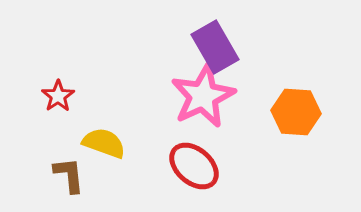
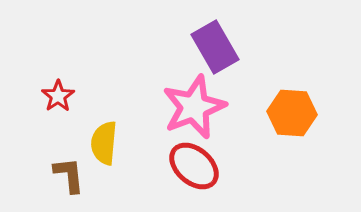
pink star: moved 9 px left, 11 px down; rotated 4 degrees clockwise
orange hexagon: moved 4 px left, 1 px down
yellow semicircle: rotated 105 degrees counterclockwise
